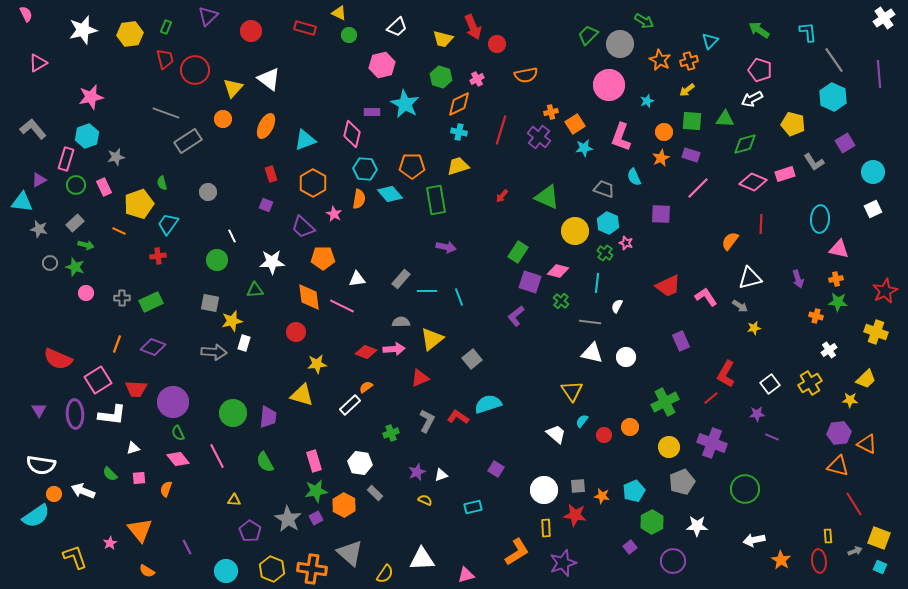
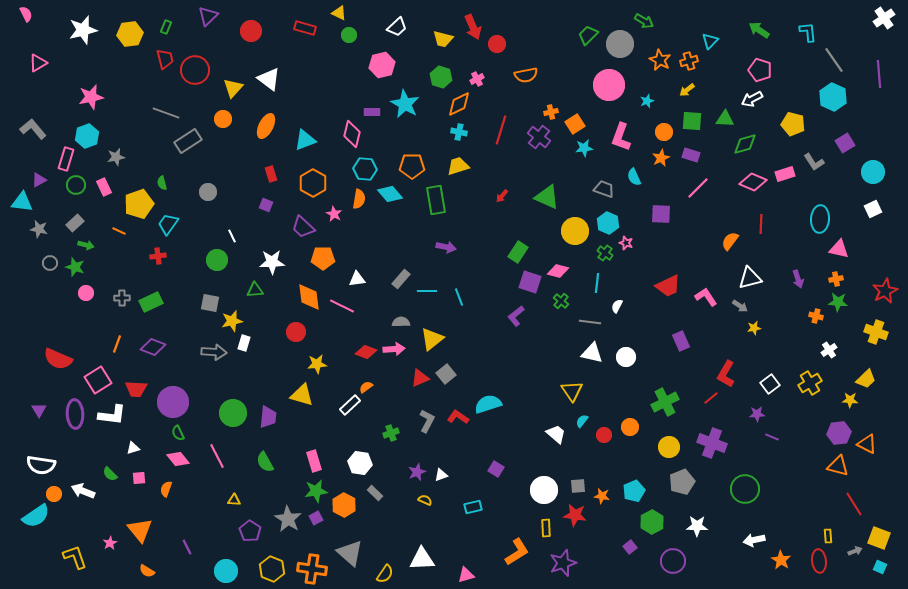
gray square at (472, 359): moved 26 px left, 15 px down
